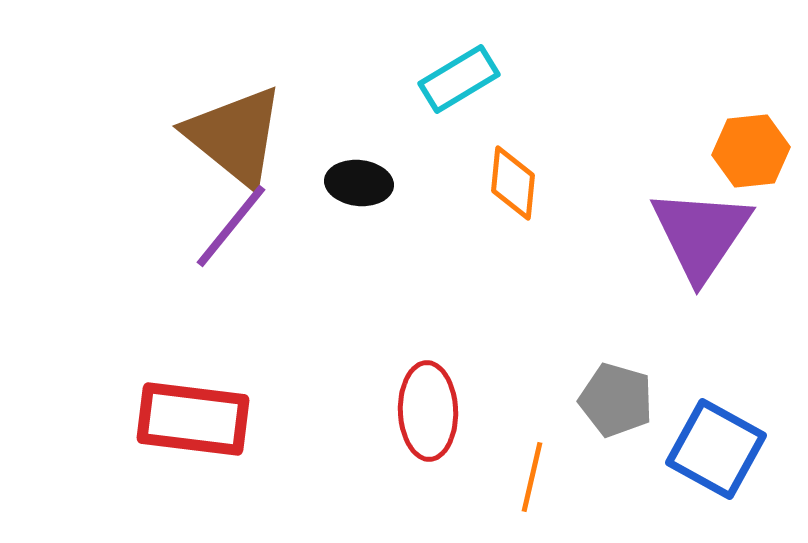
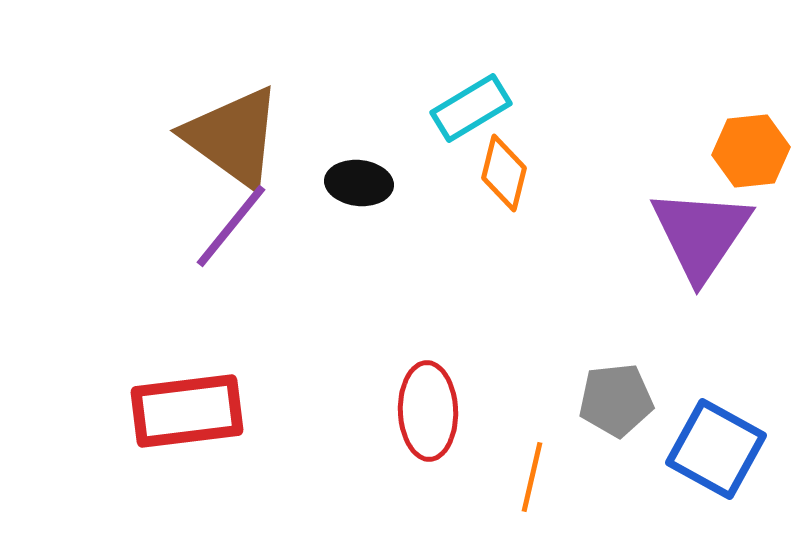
cyan rectangle: moved 12 px right, 29 px down
brown triangle: moved 2 px left, 1 px down; rotated 3 degrees counterclockwise
orange diamond: moved 9 px left, 10 px up; rotated 8 degrees clockwise
gray pentagon: rotated 22 degrees counterclockwise
red rectangle: moved 6 px left, 8 px up; rotated 14 degrees counterclockwise
